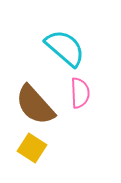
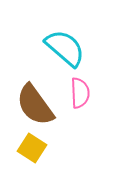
brown semicircle: rotated 6 degrees clockwise
